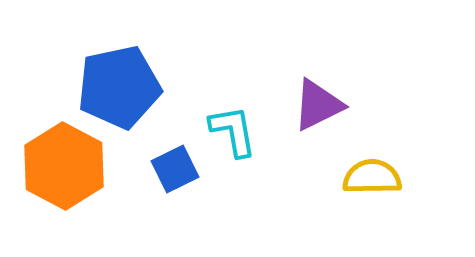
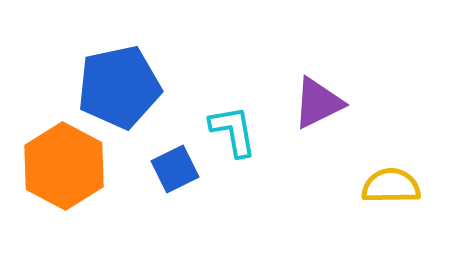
purple triangle: moved 2 px up
yellow semicircle: moved 19 px right, 9 px down
